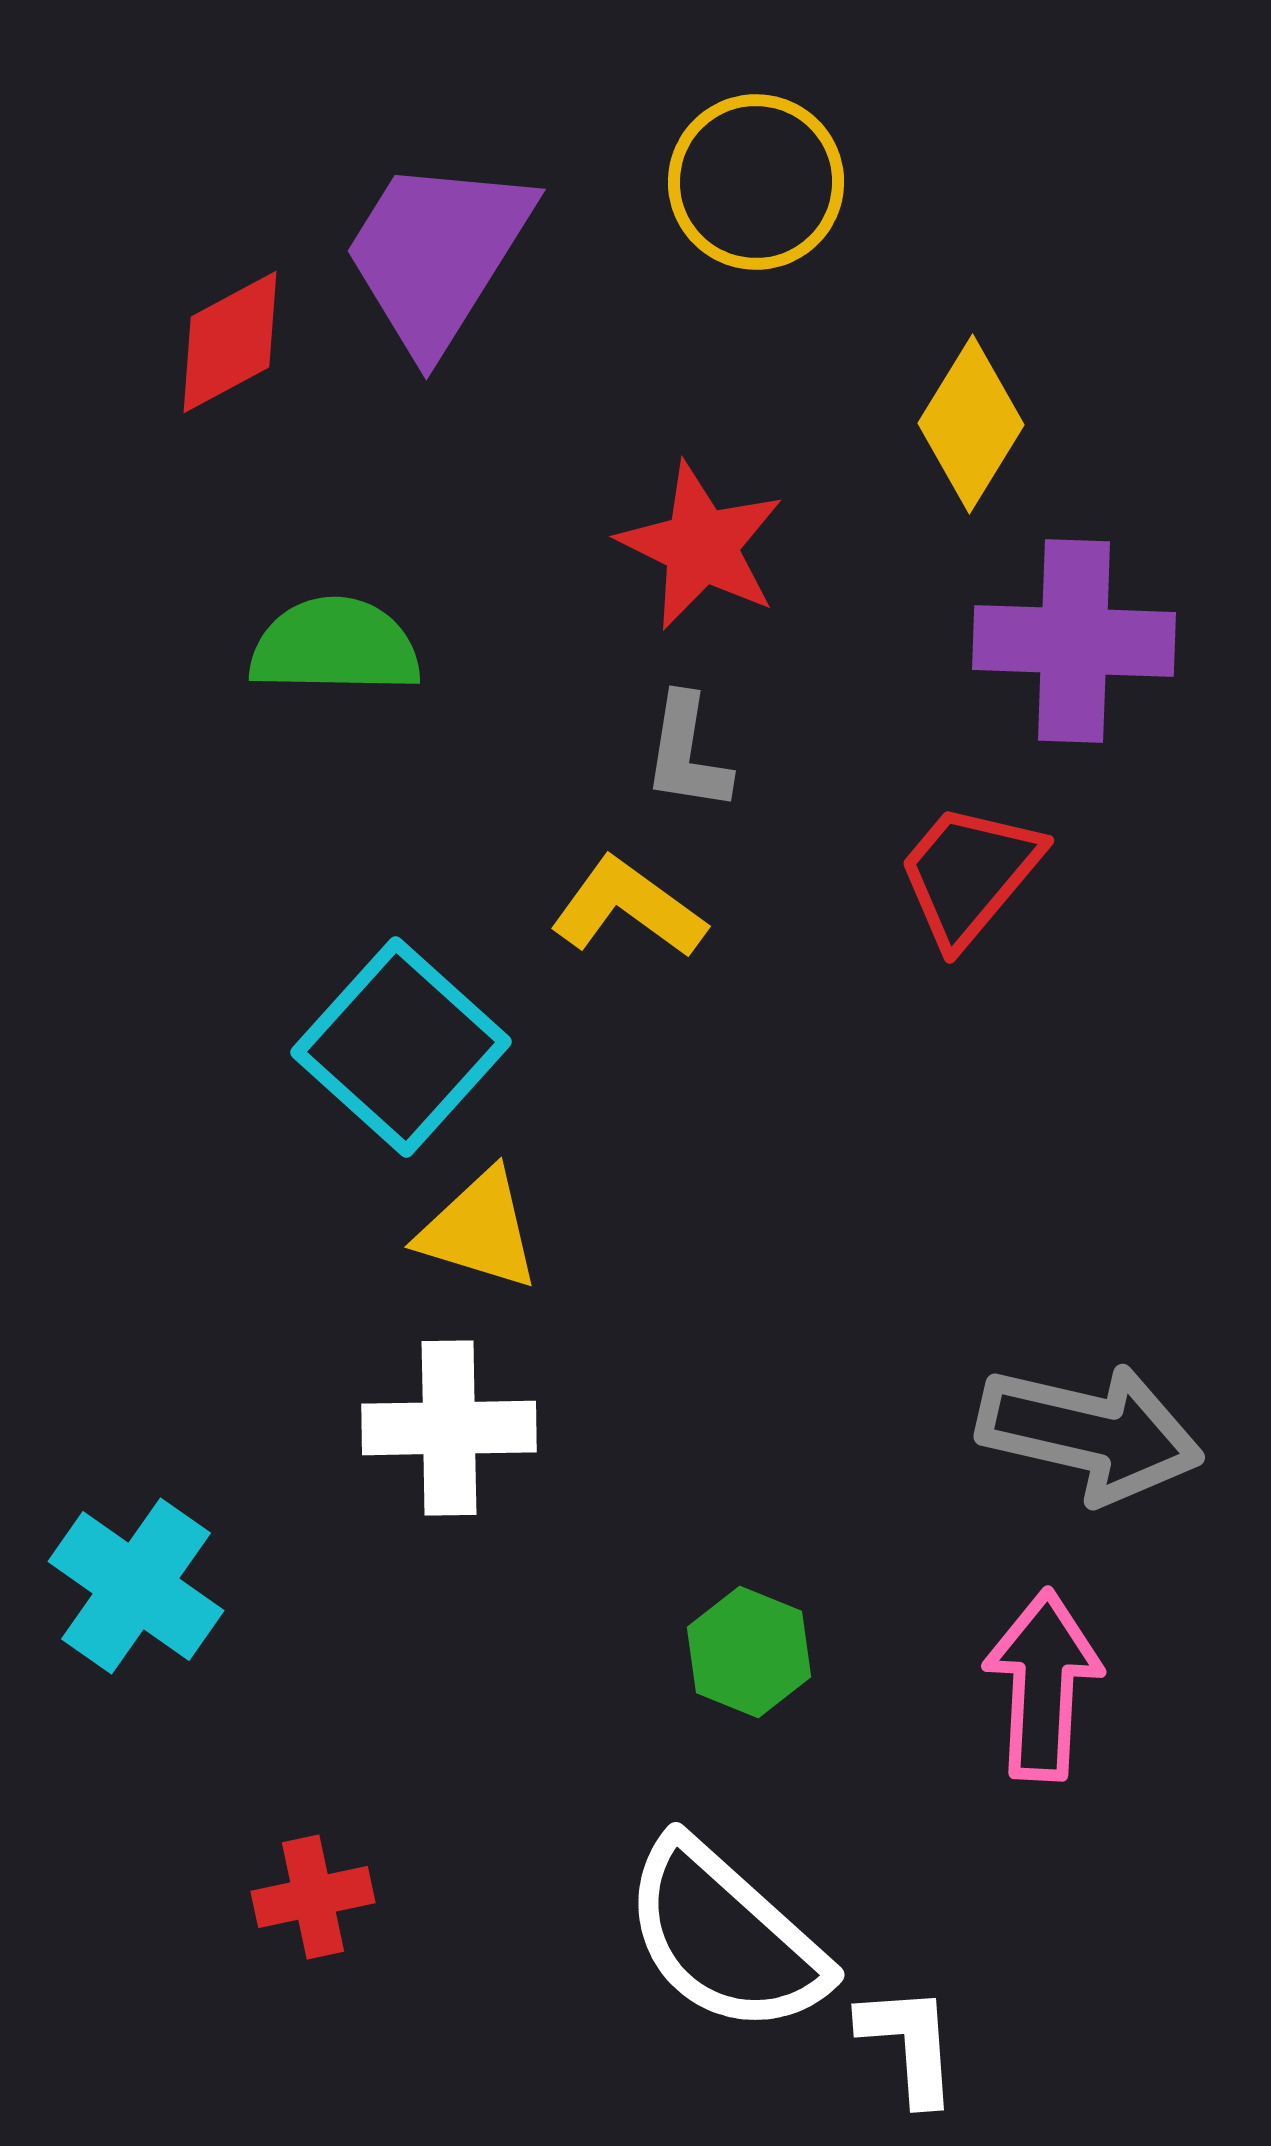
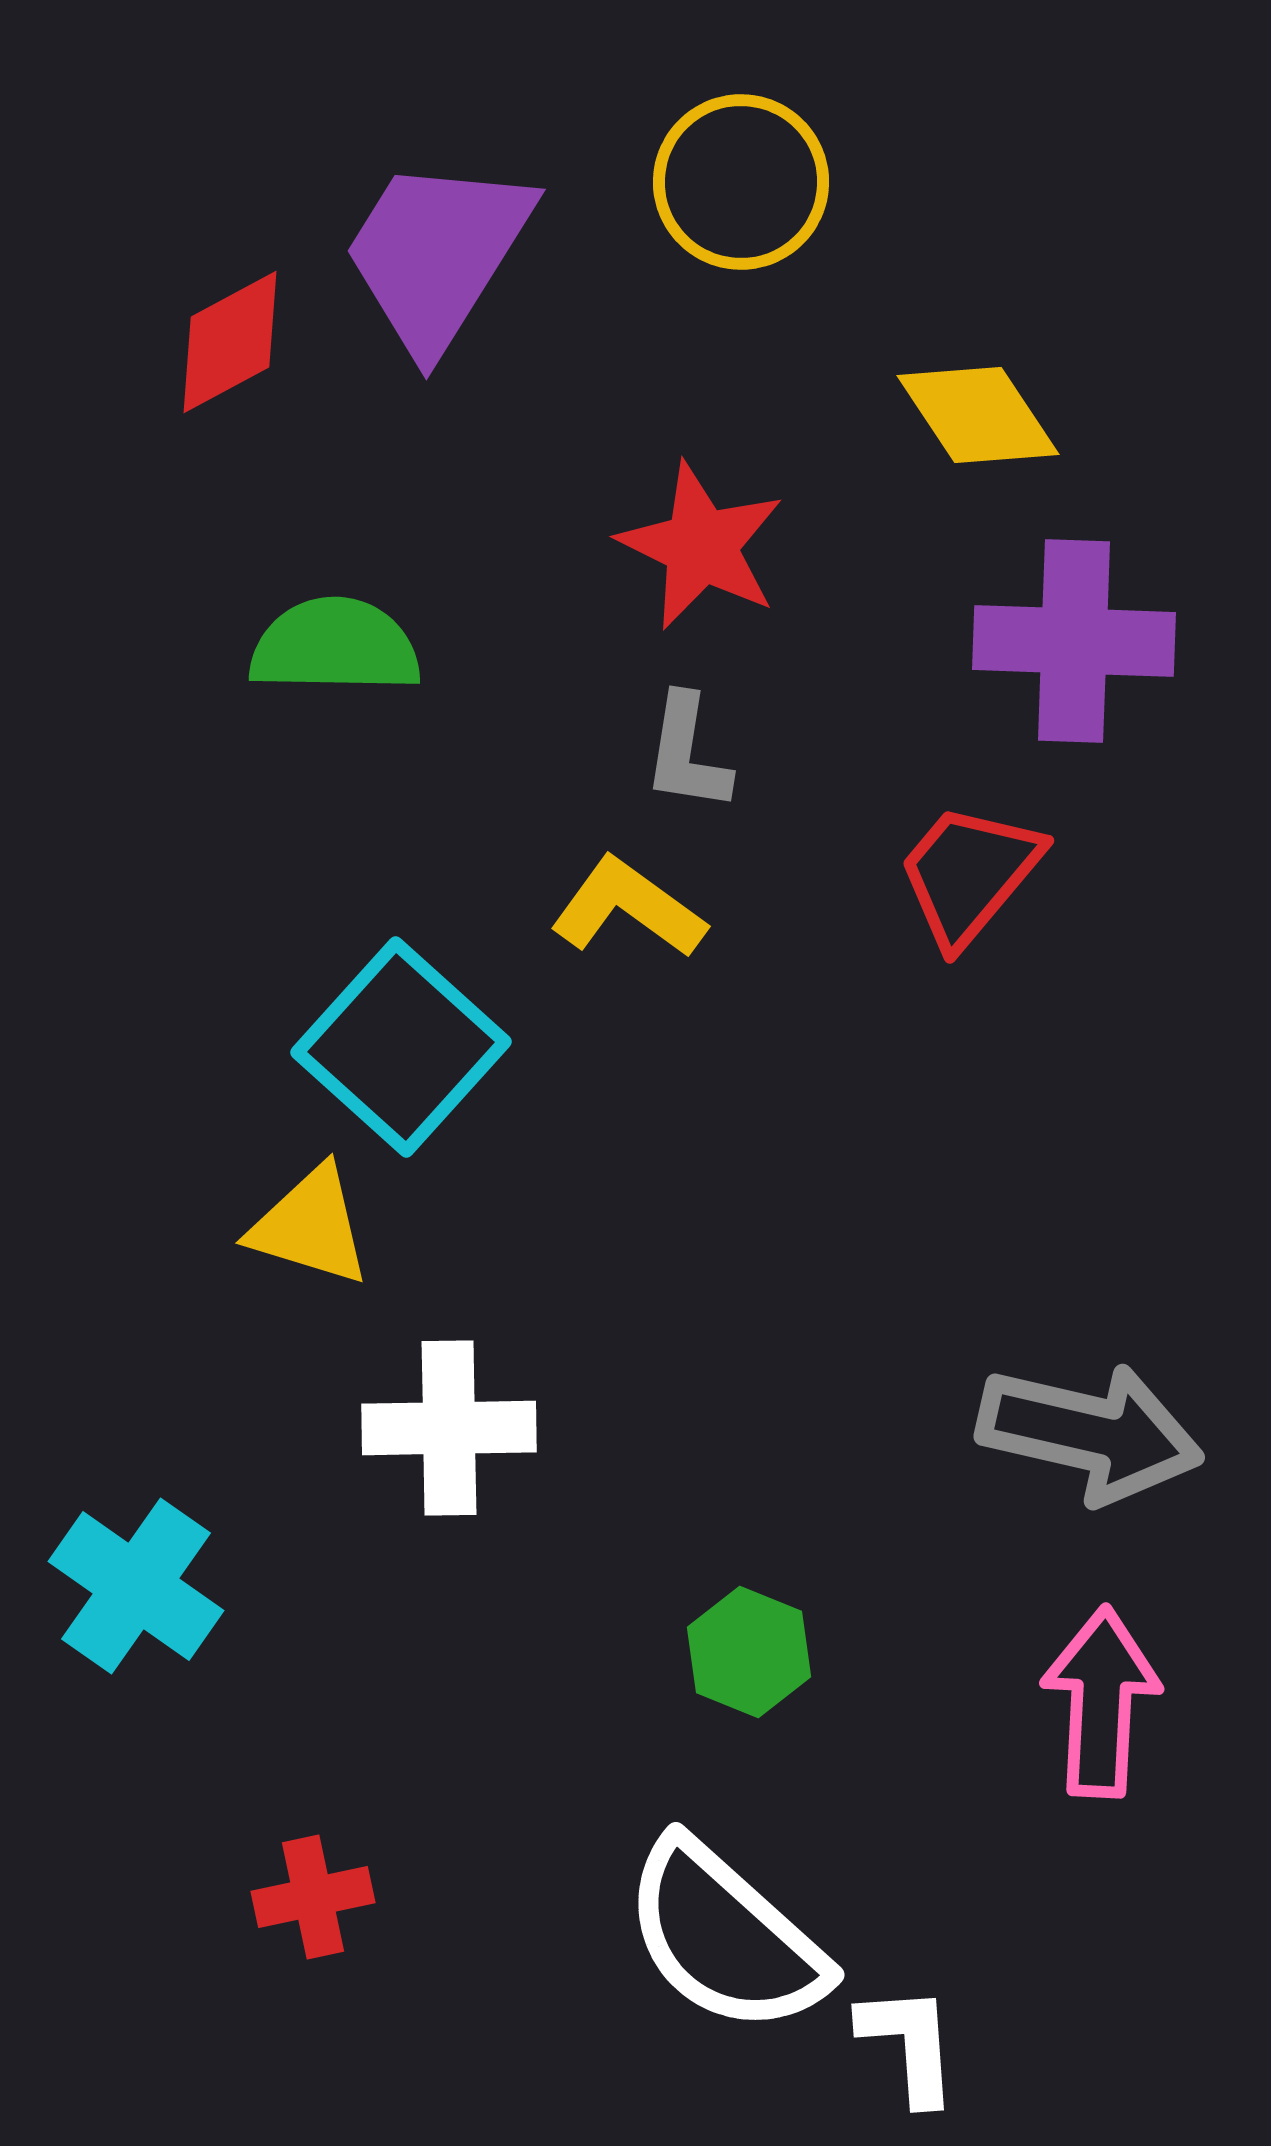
yellow circle: moved 15 px left
yellow diamond: moved 7 px right, 9 px up; rotated 65 degrees counterclockwise
yellow triangle: moved 169 px left, 4 px up
pink arrow: moved 58 px right, 17 px down
